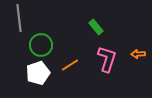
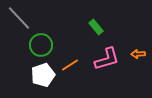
gray line: rotated 36 degrees counterclockwise
pink L-shape: rotated 56 degrees clockwise
white pentagon: moved 5 px right, 2 px down
